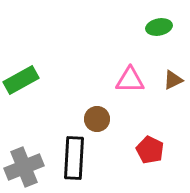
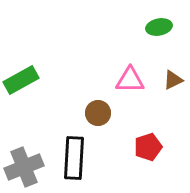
brown circle: moved 1 px right, 6 px up
red pentagon: moved 2 px left, 3 px up; rotated 28 degrees clockwise
